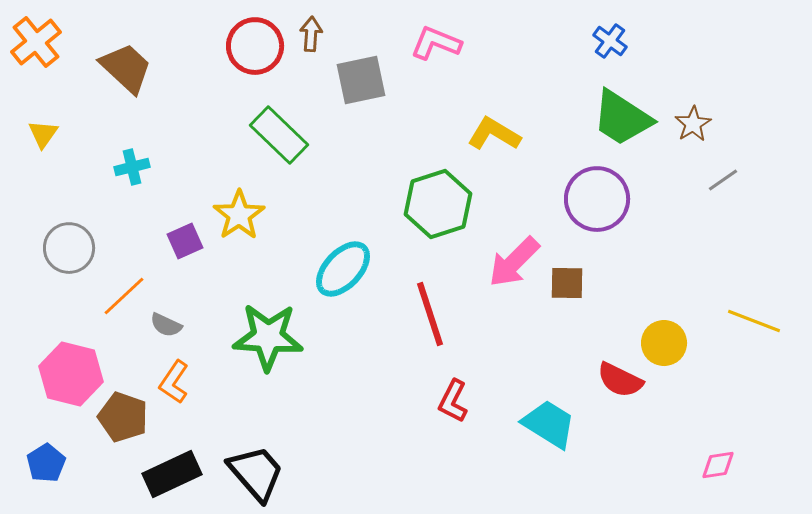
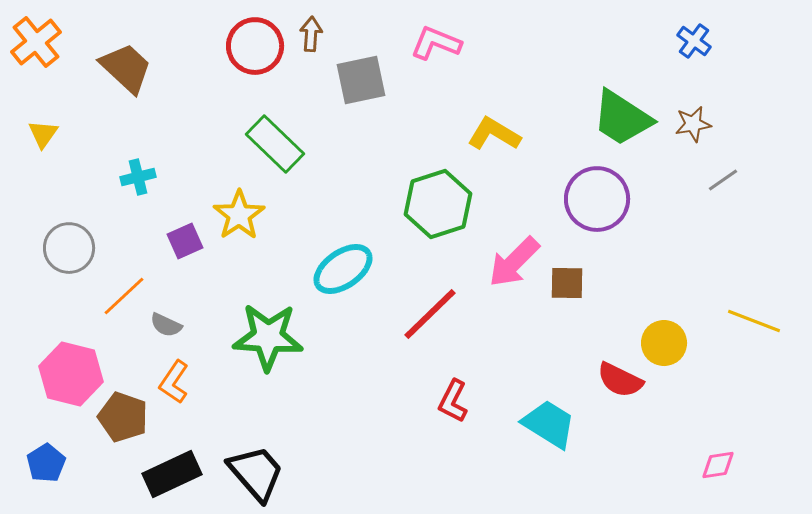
blue cross: moved 84 px right
brown star: rotated 21 degrees clockwise
green rectangle: moved 4 px left, 9 px down
cyan cross: moved 6 px right, 10 px down
cyan ellipse: rotated 12 degrees clockwise
red line: rotated 64 degrees clockwise
